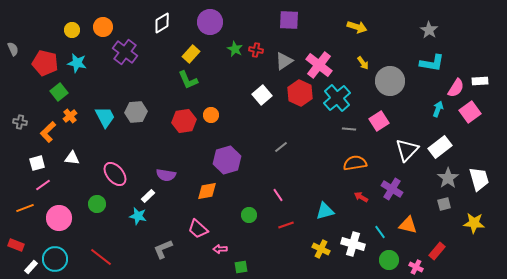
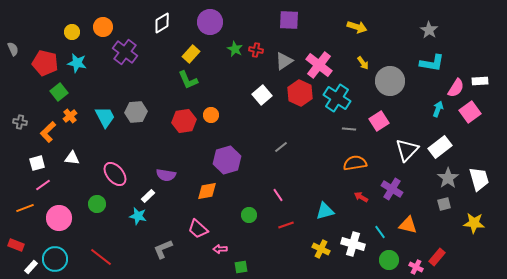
yellow circle at (72, 30): moved 2 px down
cyan cross at (337, 98): rotated 16 degrees counterclockwise
red rectangle at (437, 251): moved 6 px down
